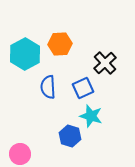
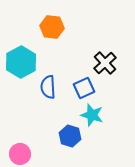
orange hexagon: moved 8 px left, 17 px up; rotated 10 degrees clockwise
cyan hexagon: moved 4 px left, 8 px down
blue square: moved 1 px right
cyan star: moved 1 px right, 1 px up
